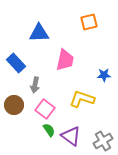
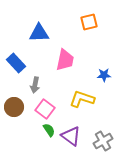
brown circle: moved 2 px down
